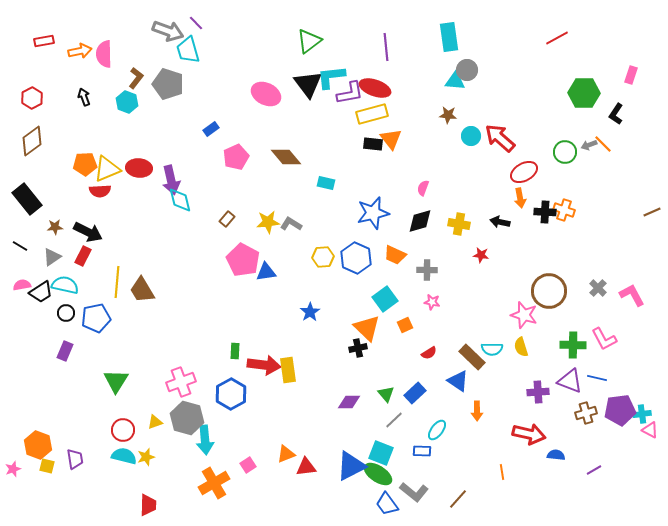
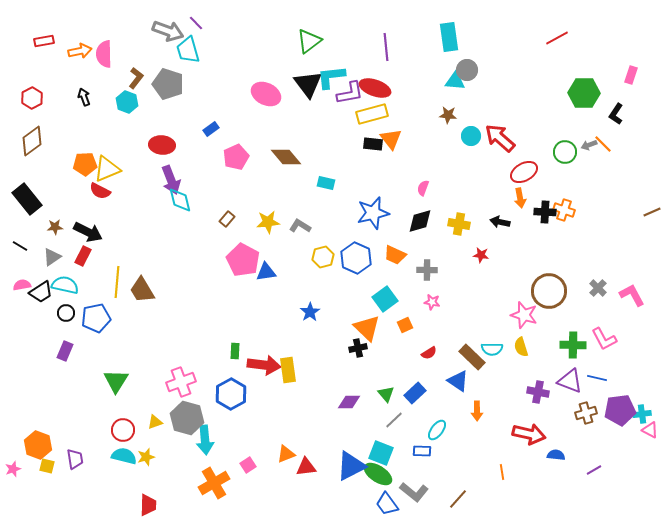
red ellipse at (139, 168): moved 23 px right, 23 px up
purple arrow at (171, 180): rotated 8 degrees counterclockwise
red semicircle at (100, 191): rotated 30 degrees clockwise
gray L-shape at (291, 224): moved 9 px right, 2 px down
yellow hexagon at (323, 257): rotated 10 degrees counterclockwise
purple cross at (538, 392): rotated 15 degrees clockwise
